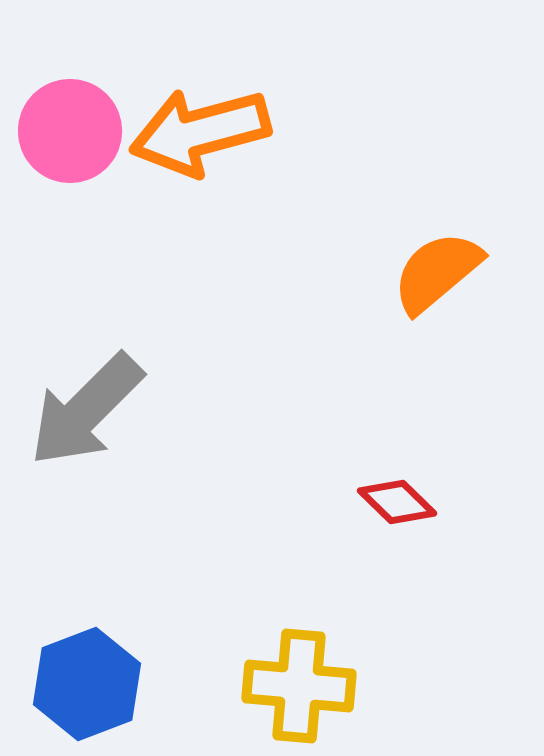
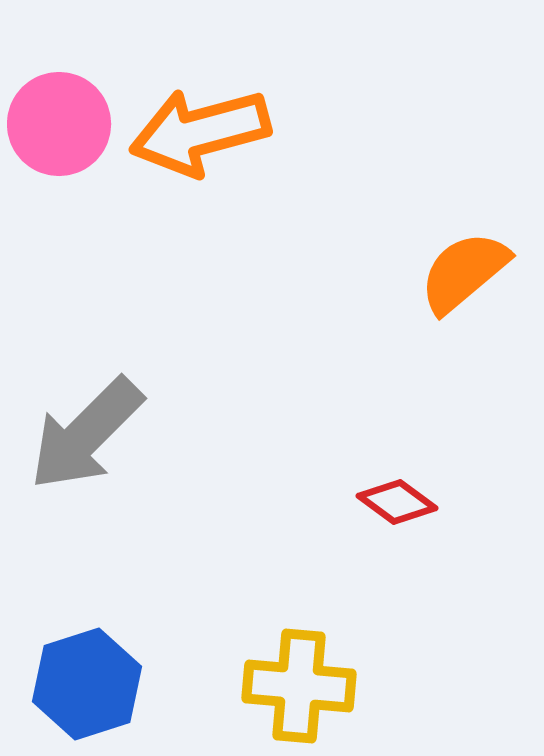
pink circle: moved 11 px left, 7 px up
orange semicircle: moved 27 px right
gray arrow: moved 24 px down
red diamond: rotated 8 degrees counterclockwise
blue hexagon: rotated 3 degrees clockwise
